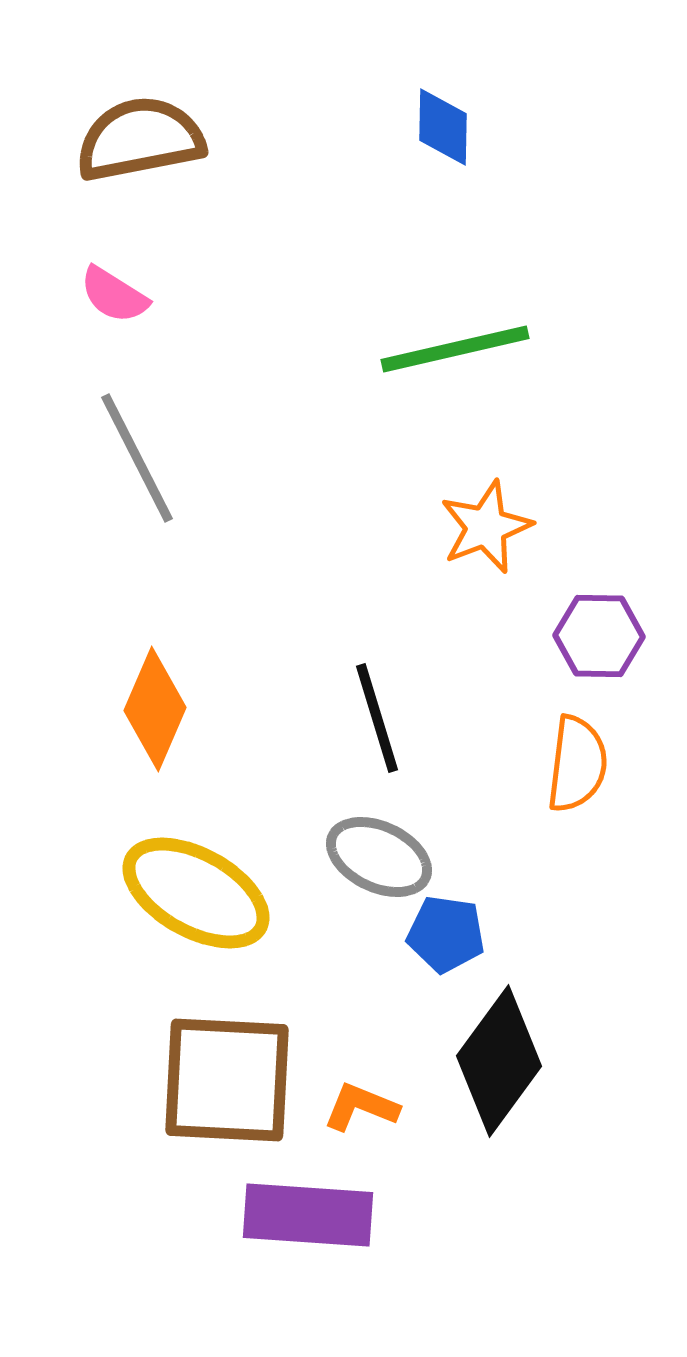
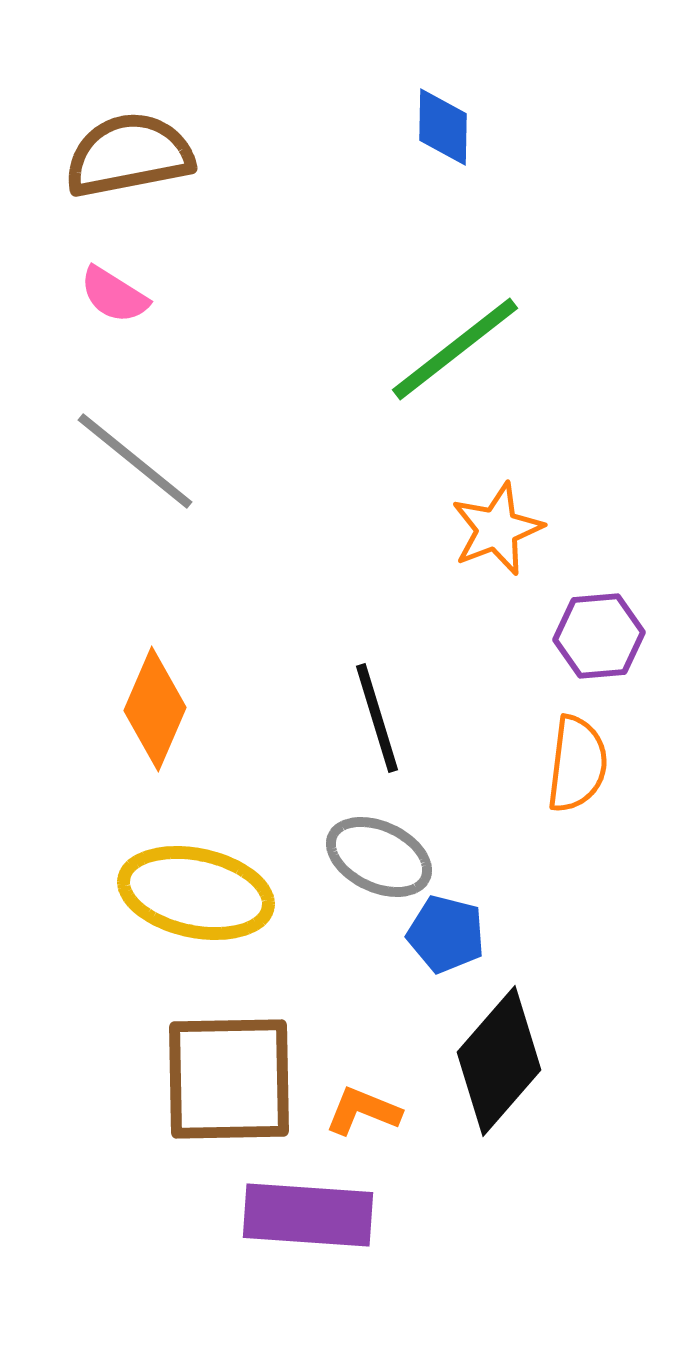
brown semicircle: moved 11 px left, 16 px down
green line: rotated 25 degrees counterclockwise
gray line: moved 2 px left, 3 px down; rotated 24 degrees counterclockwise
orange star: moved 11 px right, 2 px down
purple hexagon: rotated 6 degrees counterclockwise
yellow ellipse: rotated 17 degrees counterclockwise
blue pentagon: rotated 6 degrees clockwise
black diamond: rotated 5 degrees clockwise
brown square: moved 2 px right, 1 px up; rotated 4 degrees counterclockwise
orange L-shape: moved 2 px right, 4 px down
